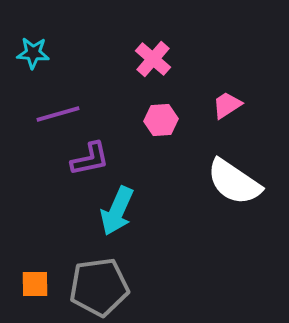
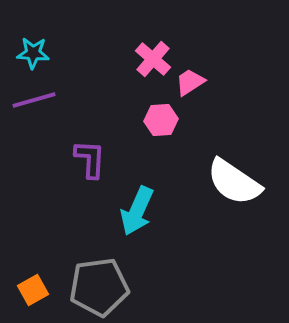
pink trapezoid: moved 37 px left, 23 px up
purple line: moved 24 px left, 14 px up
purple L-shape: rotated 75 degrees counterclockwise
cyan arrow: moved 20 px right
orange square: moved 2 px left, 6 px down; rotated 28 degrees counterclockwise
